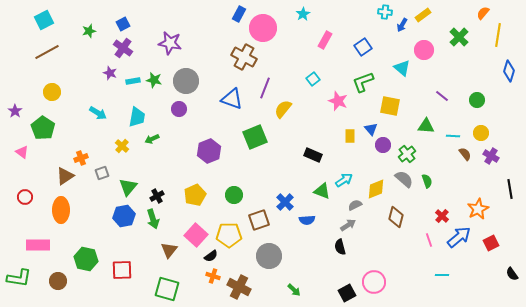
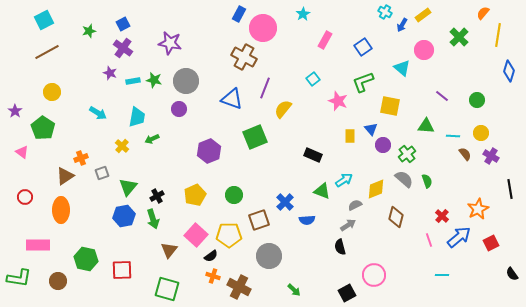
cyan cross at (385, 12): rotated 24 degrees clockwise
pink circle at (374, 282): moved 7 px up
